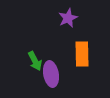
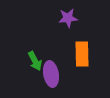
purple star: rotated 18 degrees clockwise
